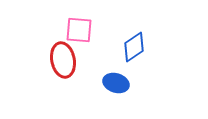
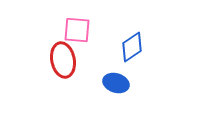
pink square: moved 2 px left
blue diamond: moved 2 px left
